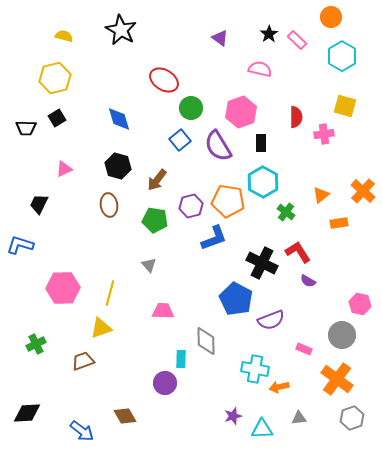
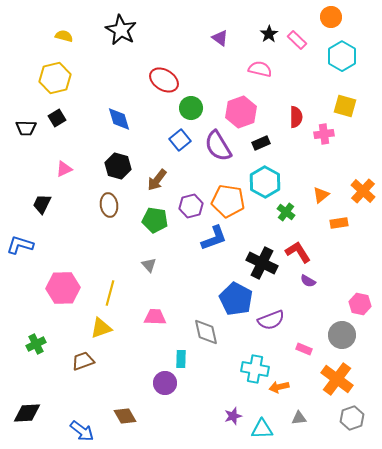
black rectangle at (261, 143): rotated 66 degrees clockwise
cyan hexagon at (263, 182): moved 2 px right
black trapezoid at (39, 204): moved 3 px right
pink trapezoid at (163, 311): moved 8 px left, 6 px down
gray diamond at (206, 341): moved 9 px up; rotated 12 degrees counterclockwise
